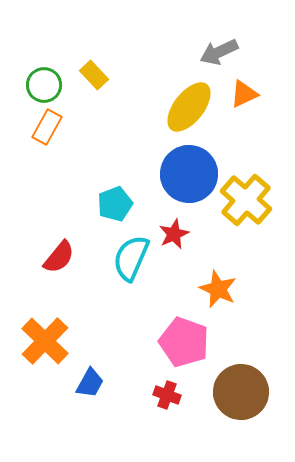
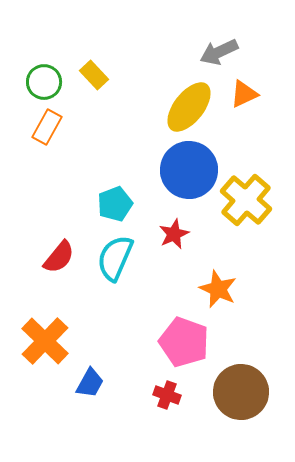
green circle: moved 3 px up
blue circle: moved 4 px up
cyan semicircle: moved 16 px left
